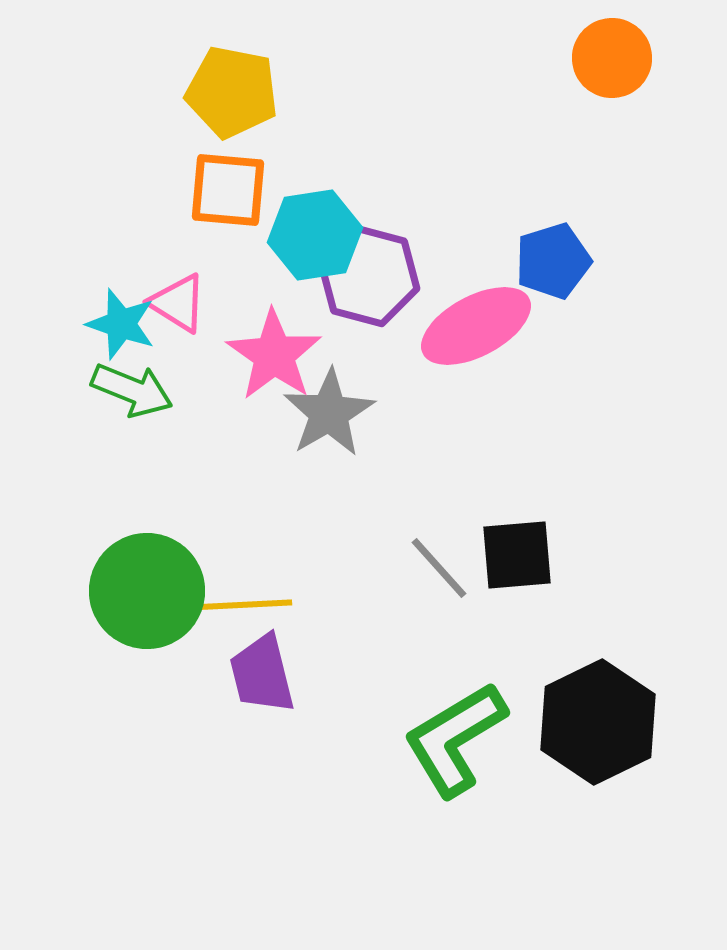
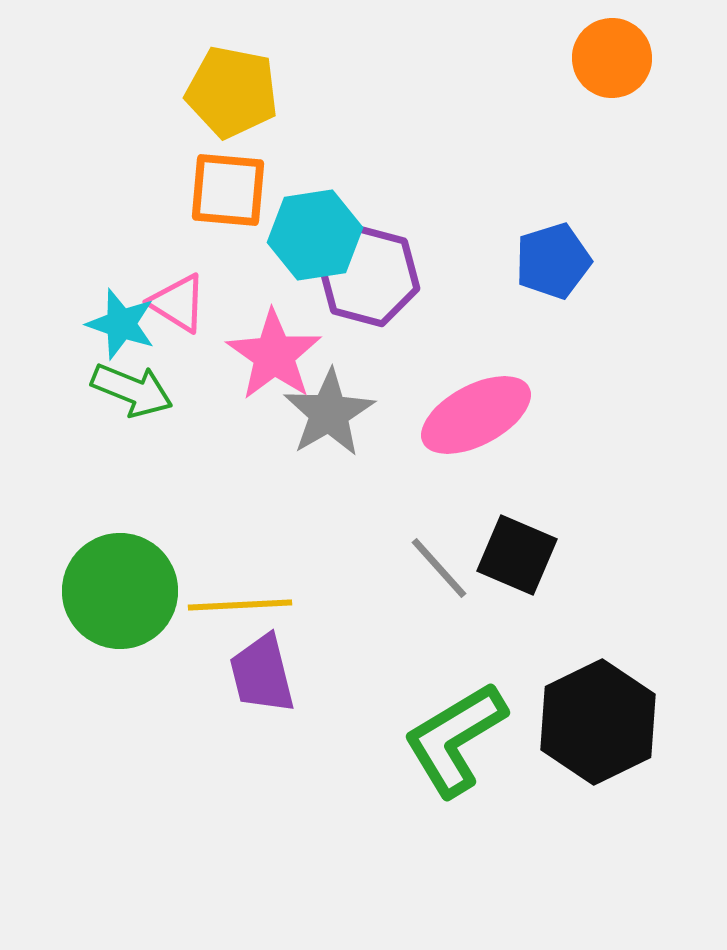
pink ellipse: moved 89 px down
black square: rotated 28 degrees clockwise
green circle: moved 27 px left
